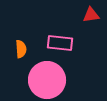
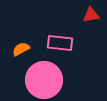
orange semicircle: rotated 114 degrees counterclockwise
pink circle: moved 3 px left
